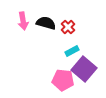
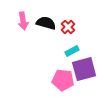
purple square: rotated 35 degrees clockwise
